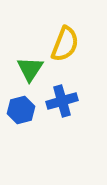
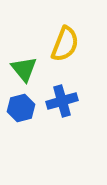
green triangle: moved 6 px left; rotated 12 degrees counterclockwise
blue hexagon: moved 2 px up
